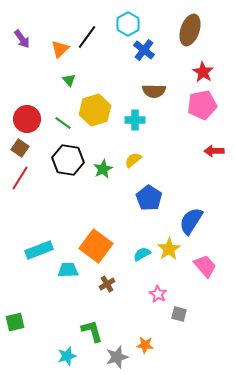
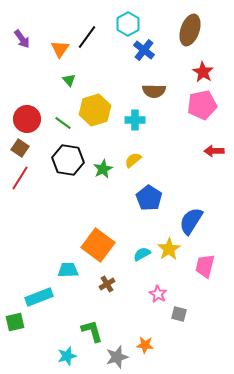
orange triangle: rotated 12 degrees counterclockwise
orange square: moved 2 px right, 1 px up
cyan rectangle: moved 47 px down
pink trapezoid: rotated 125 degrees counterclockwise
